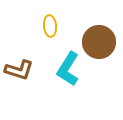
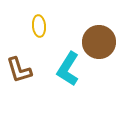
yellow ellipse: moved 11 px left
brown L-shape: rotated 56 degrees clockwise
